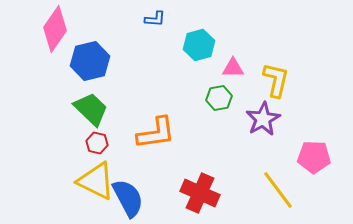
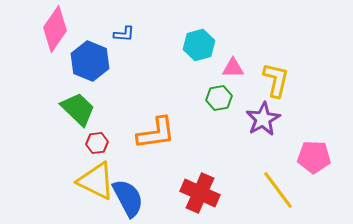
blue L-shape: moved 31 px left, 15 px down
blue hexagon: rotated 24 degrees counterclockwise
green trapezoid: moved 13 px left
red hexagon: rotated 20 degrees counterclockwise
